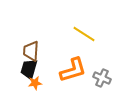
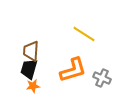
orange star: moved 2 px left, 3 px down
